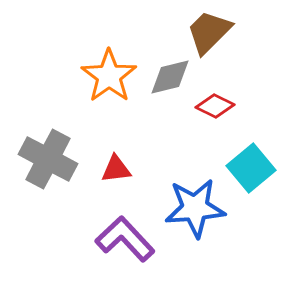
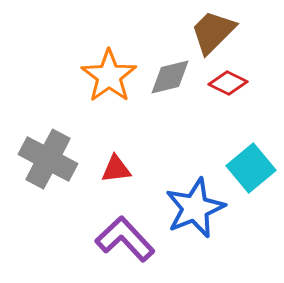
brown trapezoid: moved 4 px right
red diamond: moved 13 px right, 23 px up
blue star: rotated 18 degrees counterclockwise
